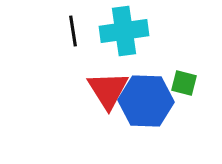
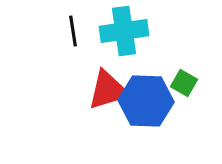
green square: rotated 16 degrees clockwise
red triangle: rotated 45 degrees clockwise
